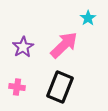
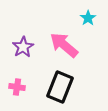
pink arrow: rotated 96 degrees counterclockwise
